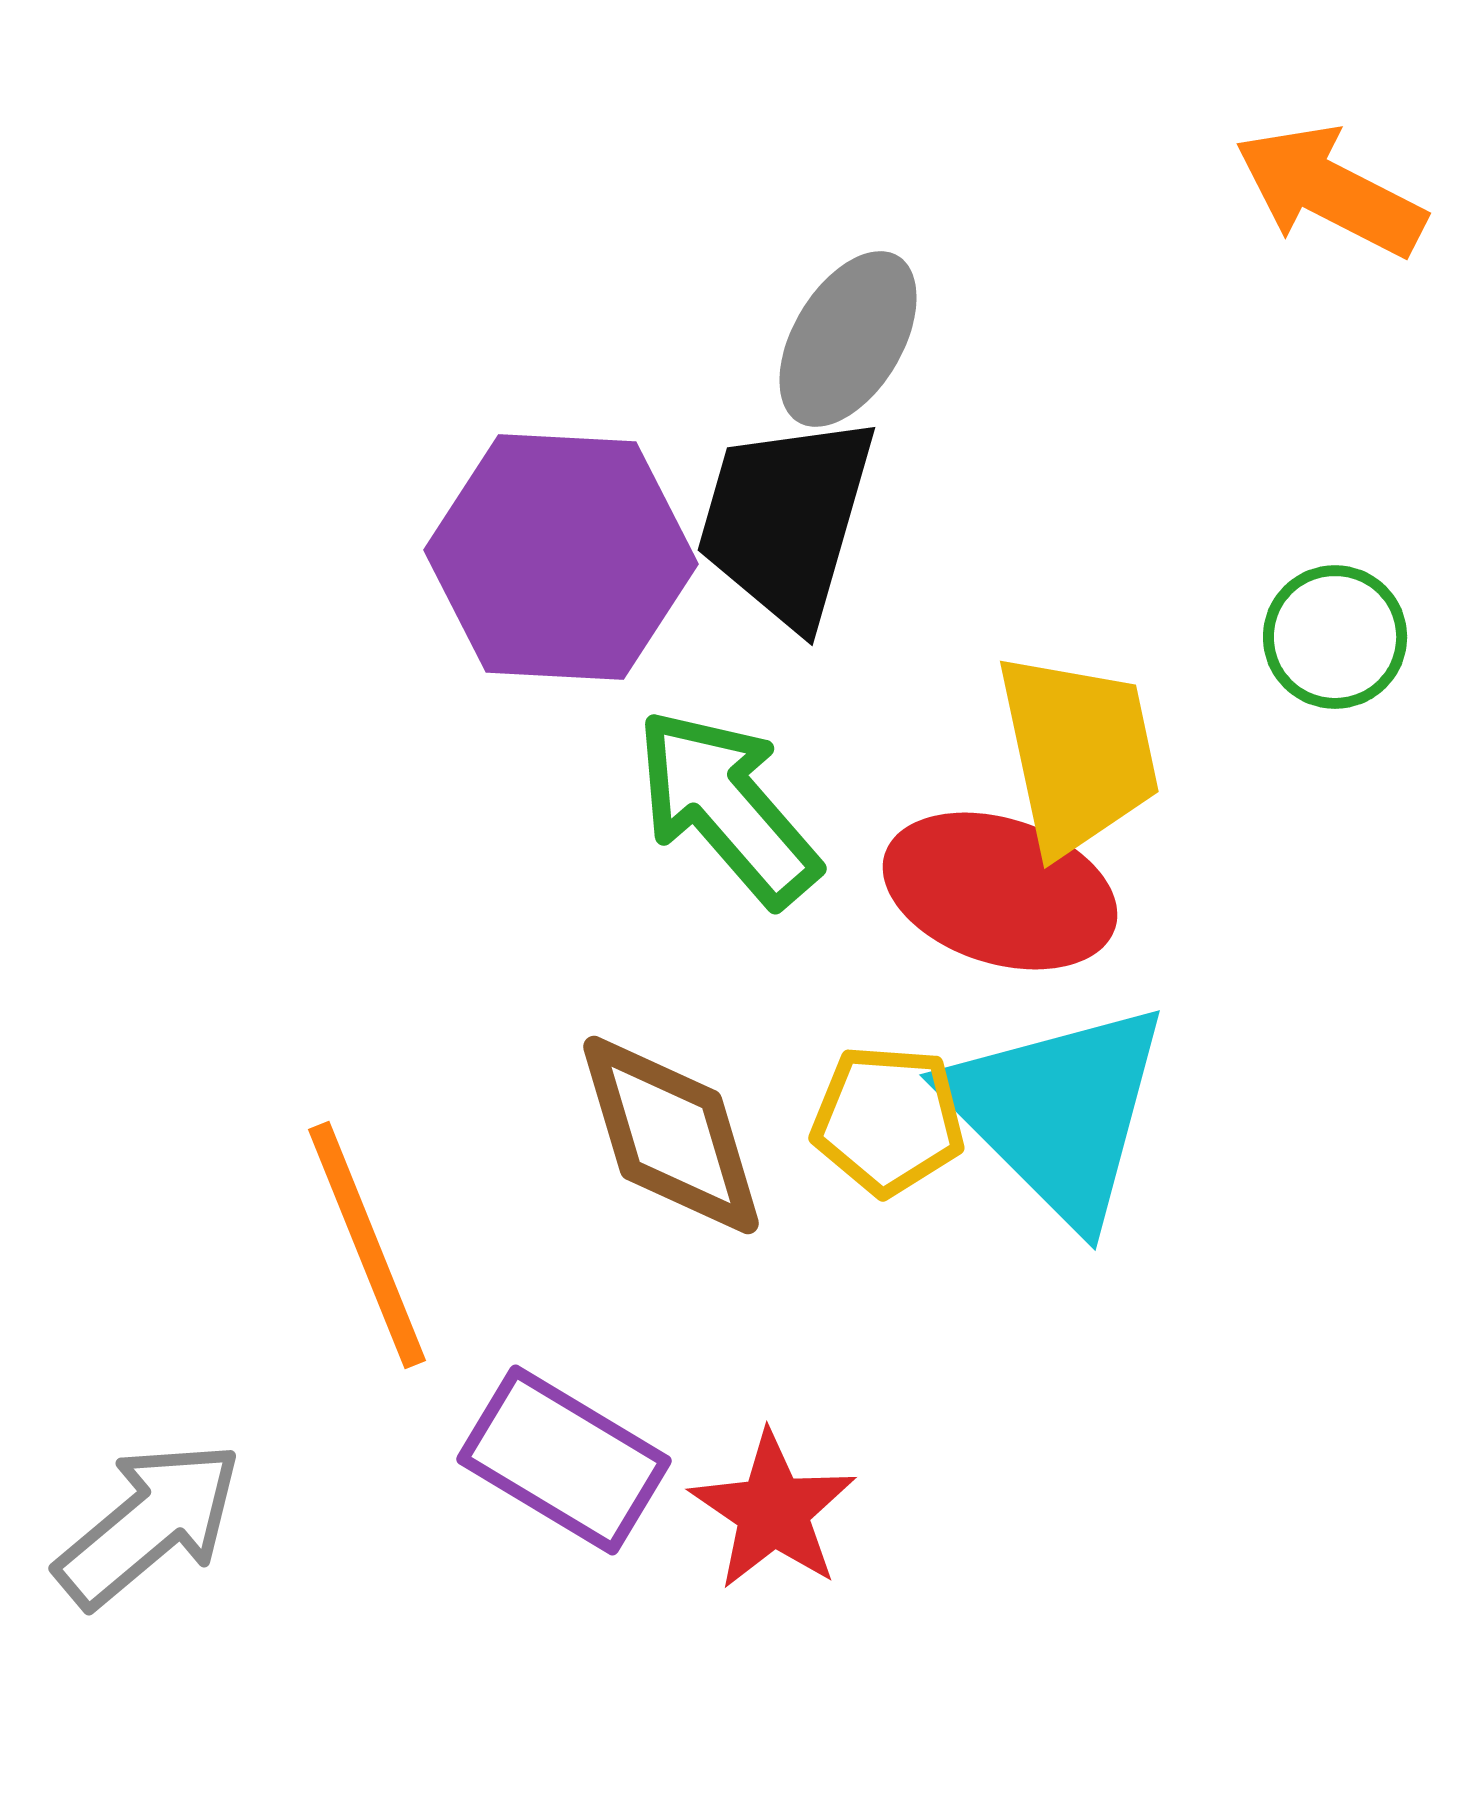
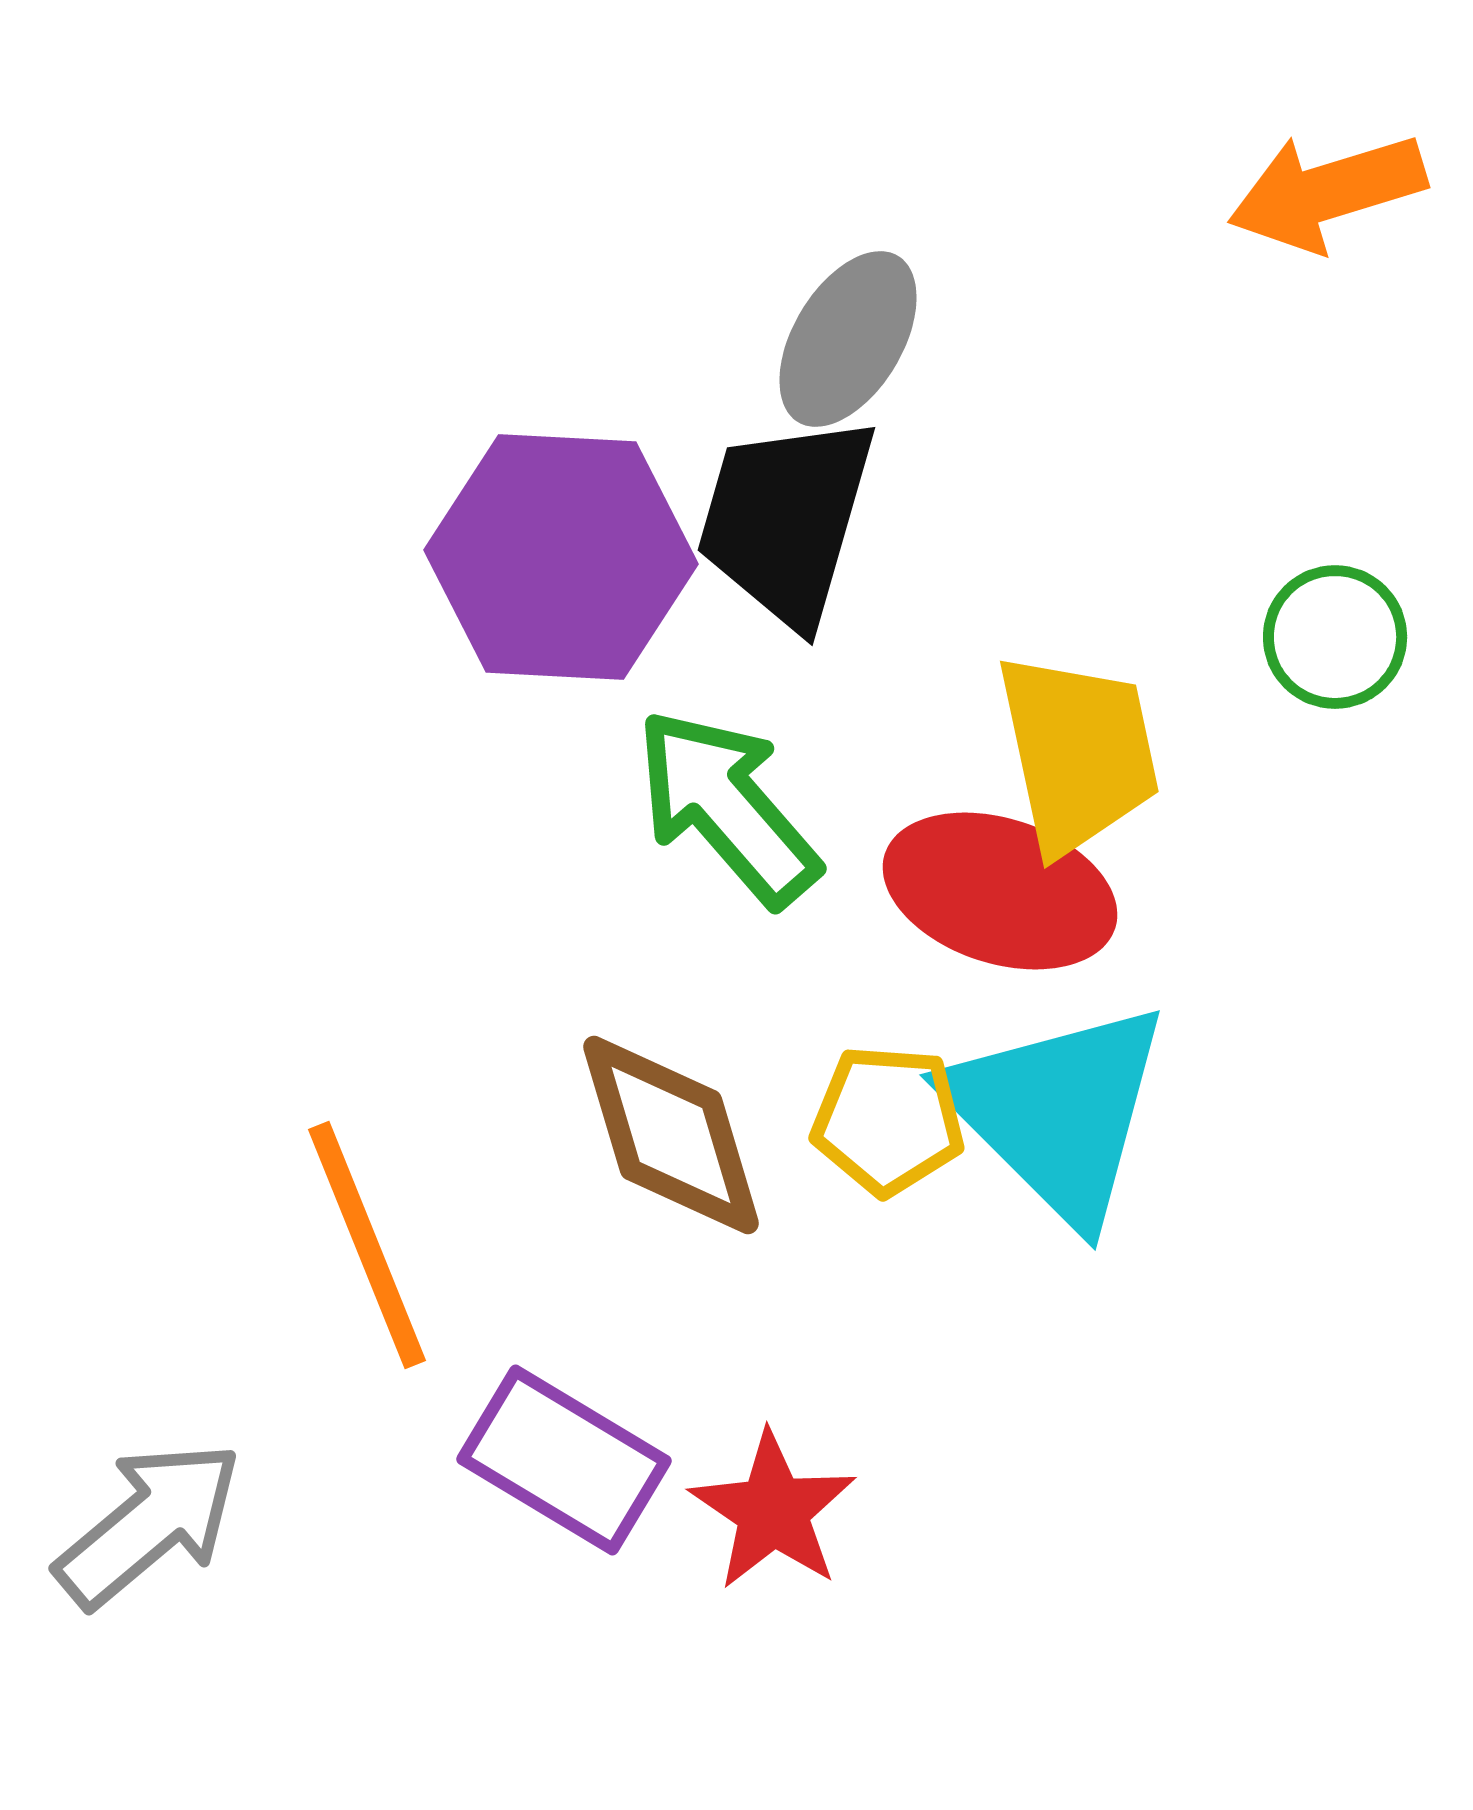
orange arrow: moved 3 px left, 1 px down; rotated 44 degrees counterclockwise
